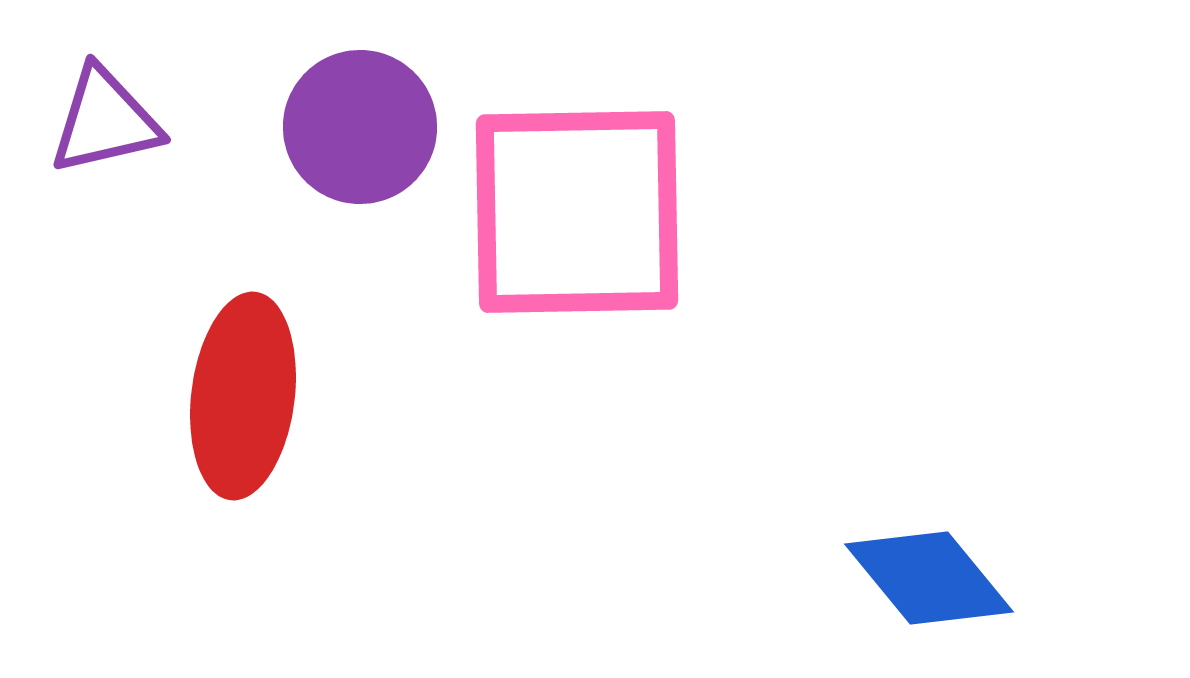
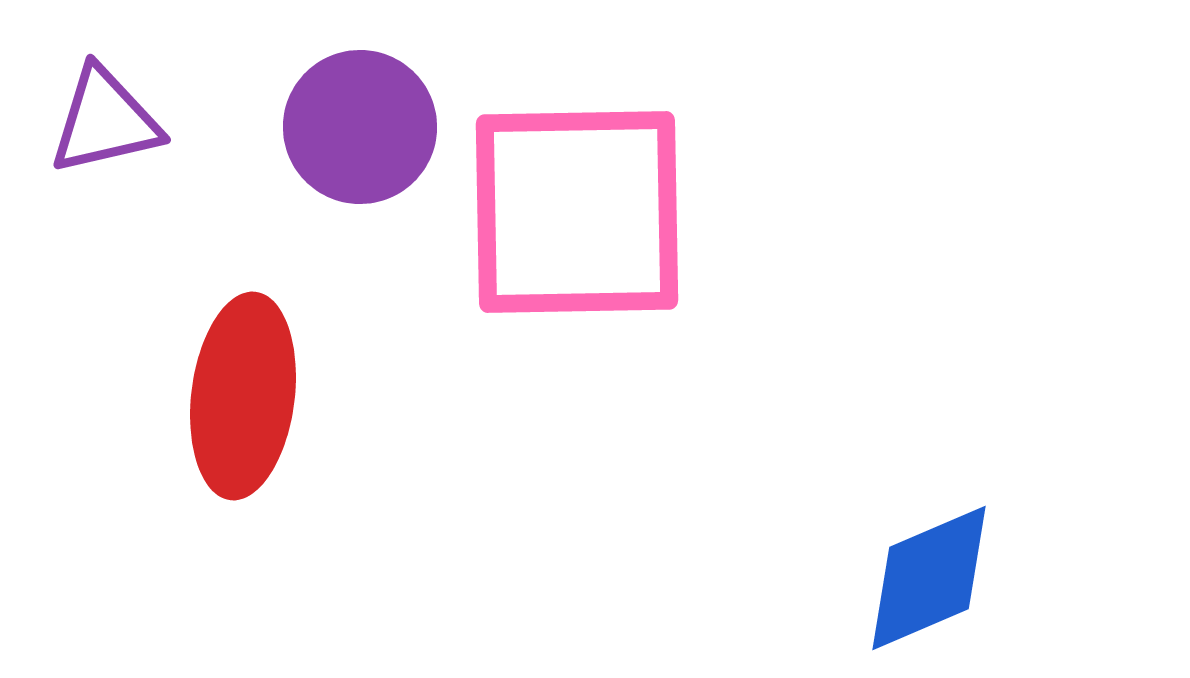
blue diamond: rotated 74 degrees counterclockwise
